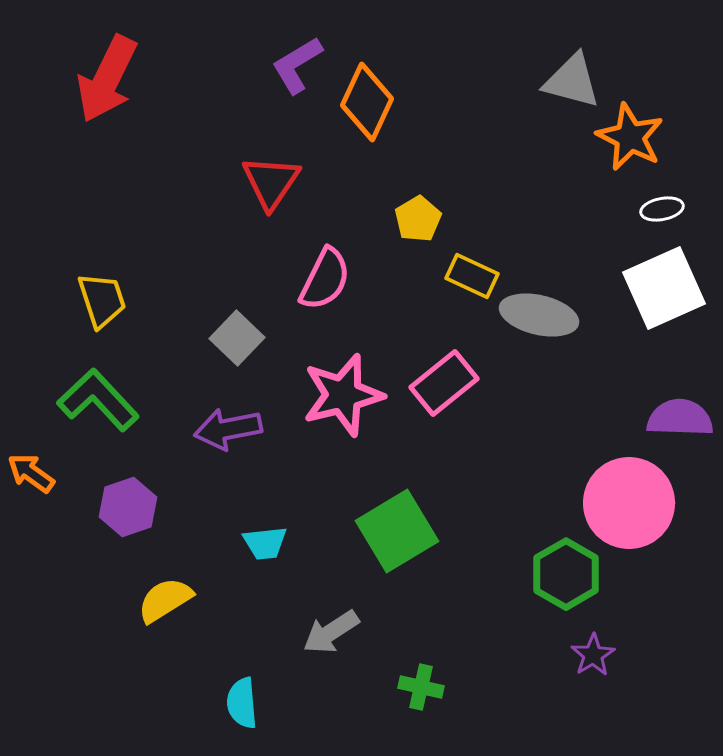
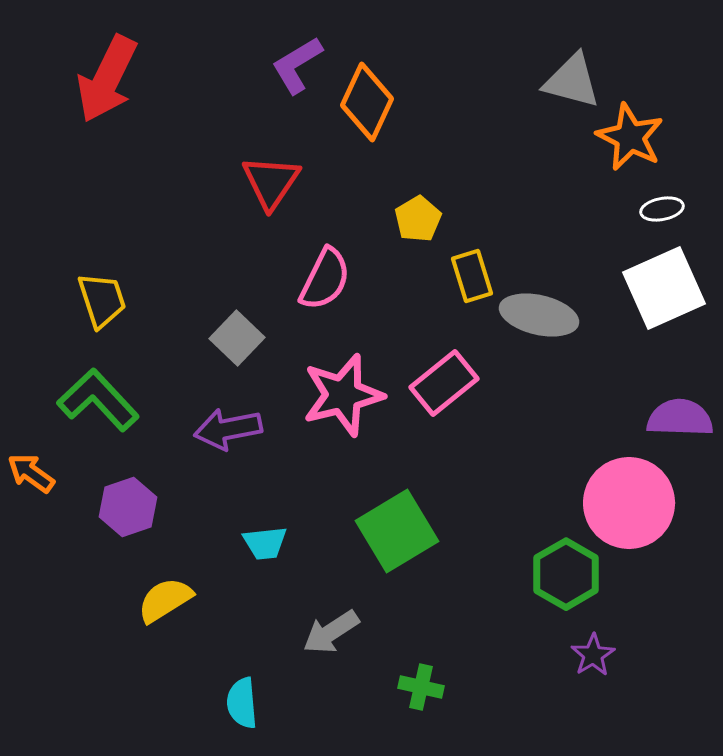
yellow rectangle: rotated 48 degrees clockwise
